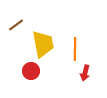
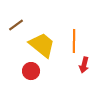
yellow trapezoid: moved 1 px left, 1 px down; rotated 40 degrees counterclockwise
orange line: moved 1 px left, 8 px up
red arrow: moved 1 px left, 8 px up
